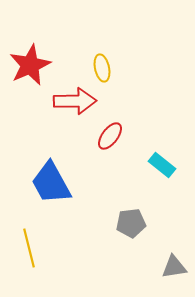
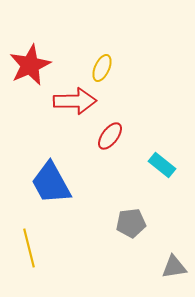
yellow ellipse: rotated 36 degrees clockwise
